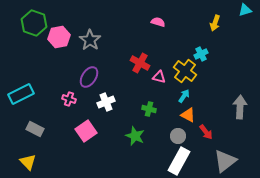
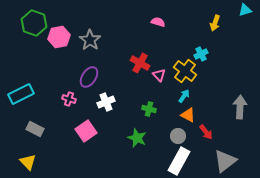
pink triangle: moved 2 px up; rotated 32 degrees clockwise
green star: moved 2 px right, 2 px down
